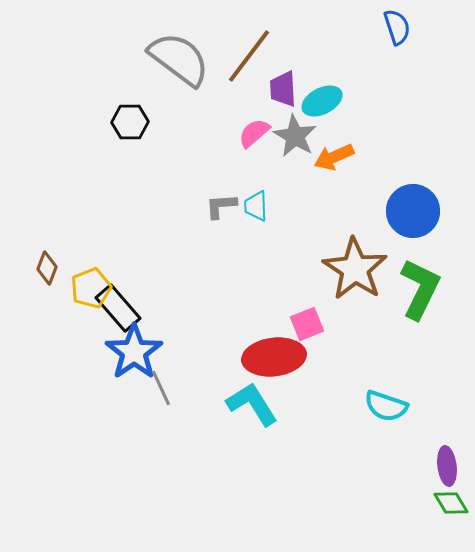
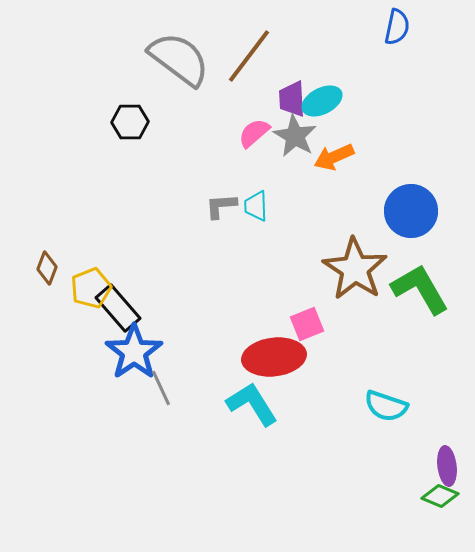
blue semicircle: rotated 30 degrees clockwise
purple trapezoid: moved 9 px right, 10 px down
blue circle: moved 2 px left
green L-shape: rotated 56 degrees counterclockwise
green diamond: moved 11 px left, 7 px up; rotated 36 degrees counterclockwise
